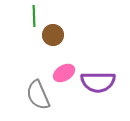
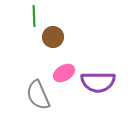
brown circle: moved 2 px down
